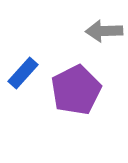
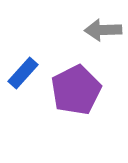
gray arrow: moved 1 px left, 1 px up
